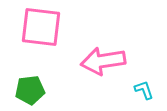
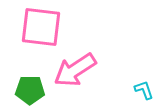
pink arrow: moved 28 px left, 9 px down; rotated 24 degrees counterclockwise
green pentagon: rotated 8 degrees clockwise
